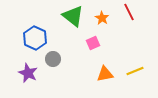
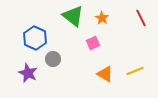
red line: moved 12 px right, 6 px down
orange triangle: rotated 42 degrees clockwise
